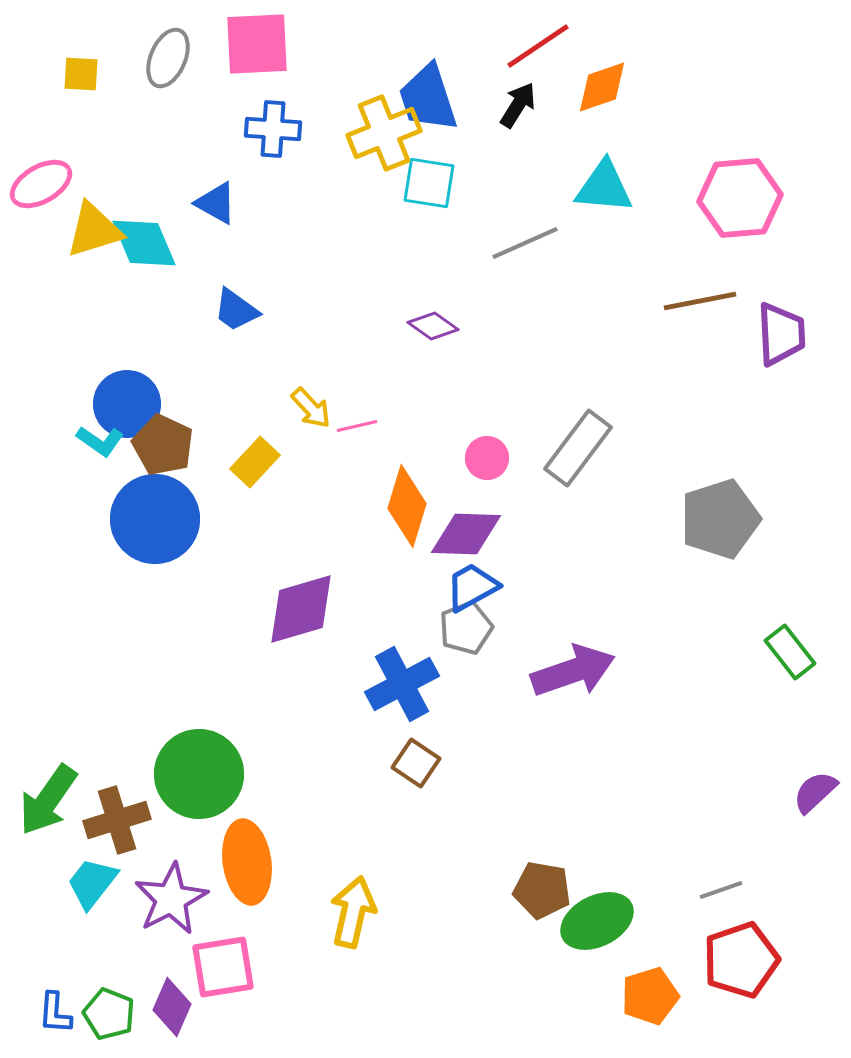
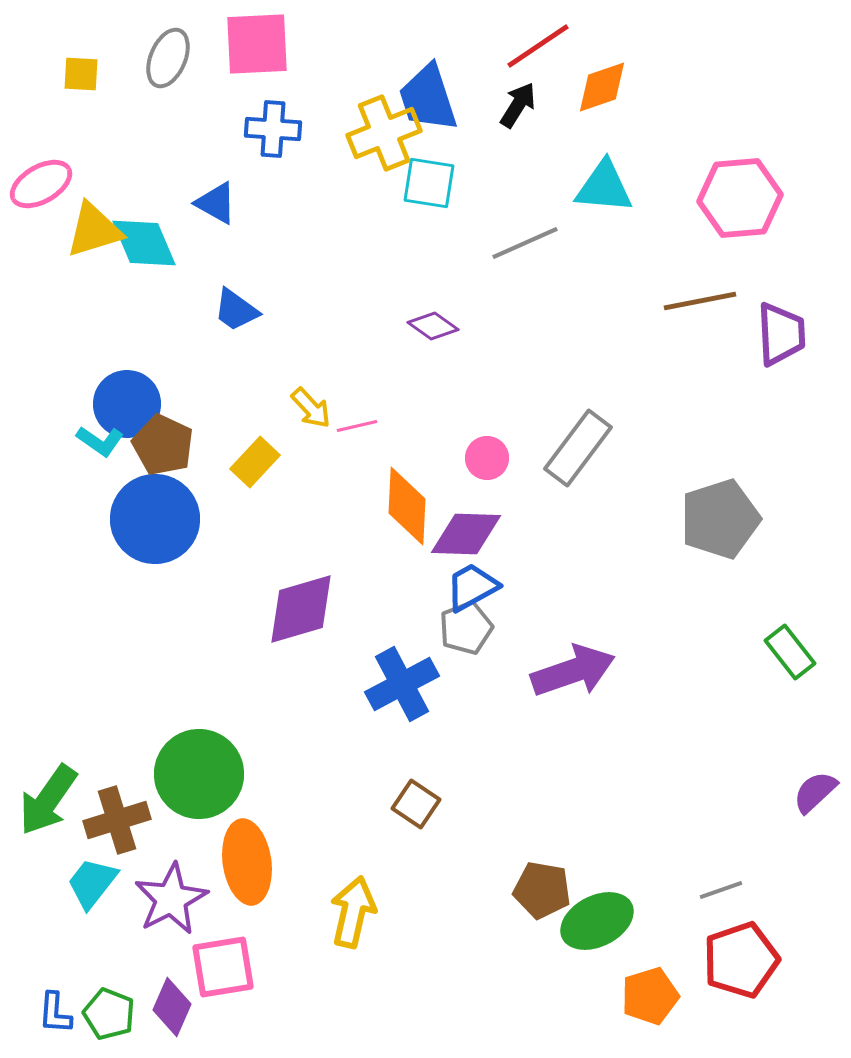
orange diamond at (407, 506): rotated 14 degrees counterclockwise
brown square at (416, 763): moved 41 px down
